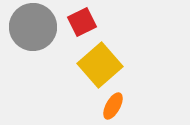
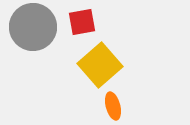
red square: rotated 16 degrees clockwise
orange ellipse: rotated 44 degrees counterclockwise
